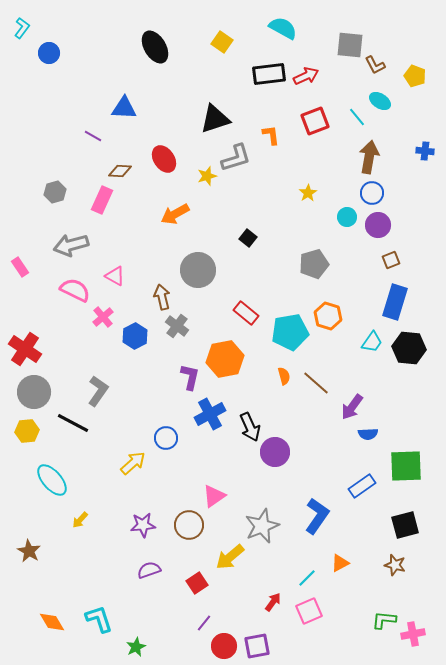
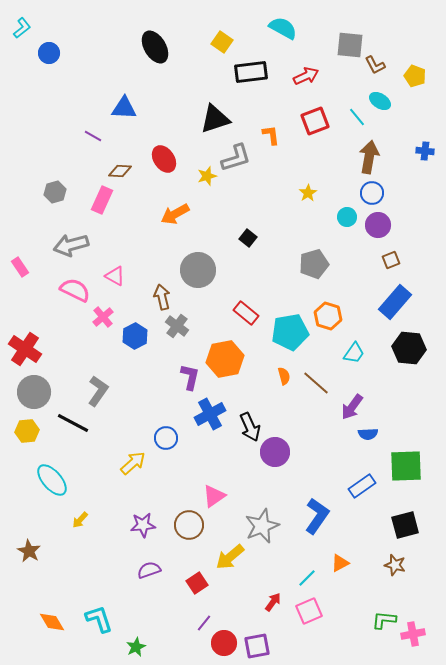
cyan L-shape at (22, 28): rotated 15 degrees clockwise
black rectangle at (269, 74): moved 18 px left, 2 px up
blue rectangle at (395, 302): rotated 24 degrees clockwise
cyan trapezoid at (372, 342): moved 18 px left, 11 px down
red circle at (224, 646): moved 3 px up
